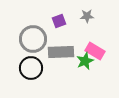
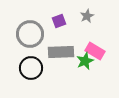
gray star: rotated 24 degrees counterclockwise
gray circle: moved 3 px left, 5 px up
